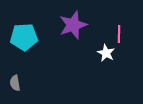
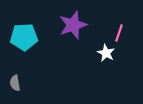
pink line: moved 1 px up; rotated 18 degrees clockwise
